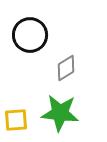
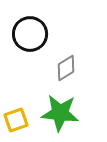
black circle: moved 1 px up
yellow square: rotated 15 degrees counterclockwise
